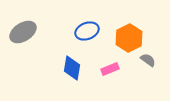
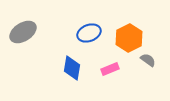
blue ellipse: moved 2 px right, 2 px down
